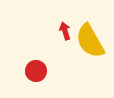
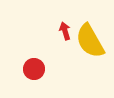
red circle: moved 2 px left, 2 px up
